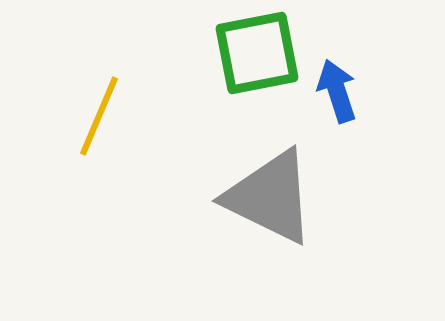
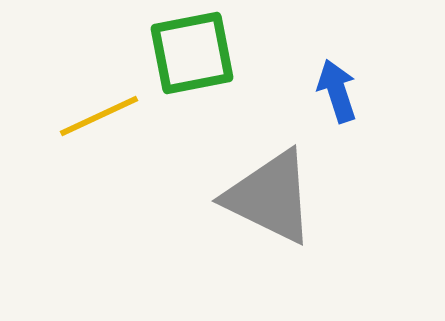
green square: moved 65 px left
yellow line: rotated 42 degrees clockwise
